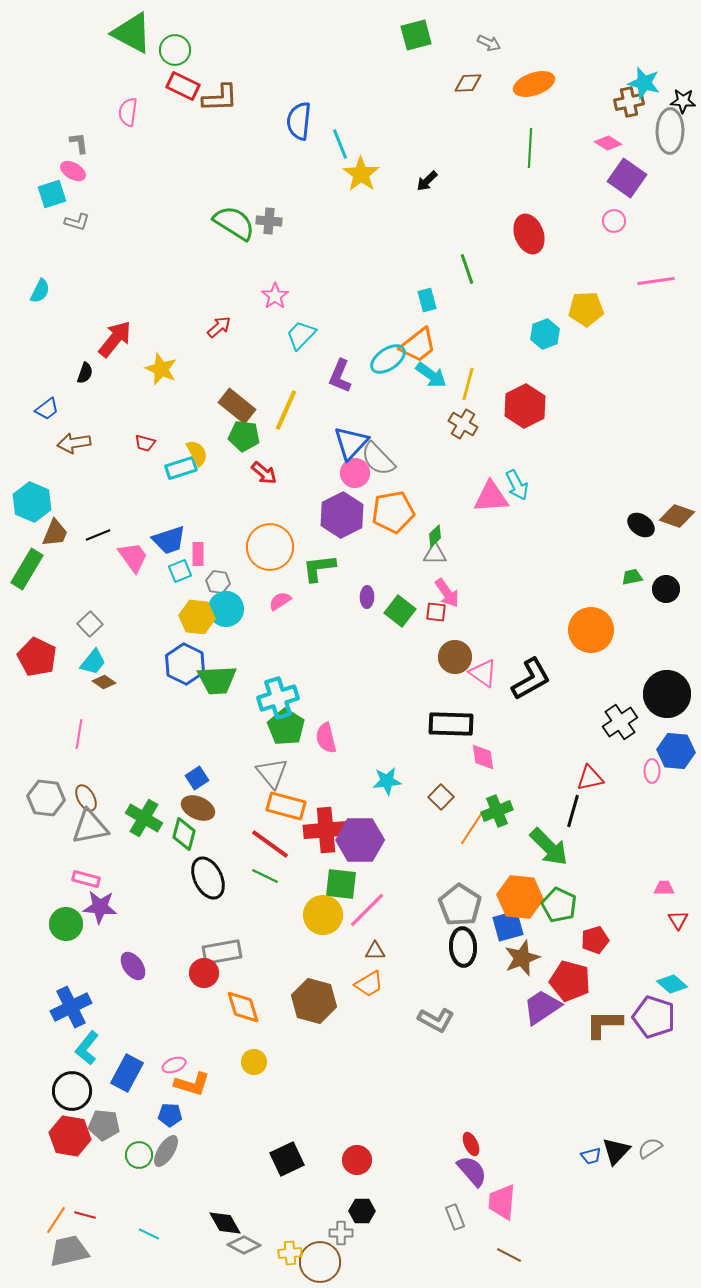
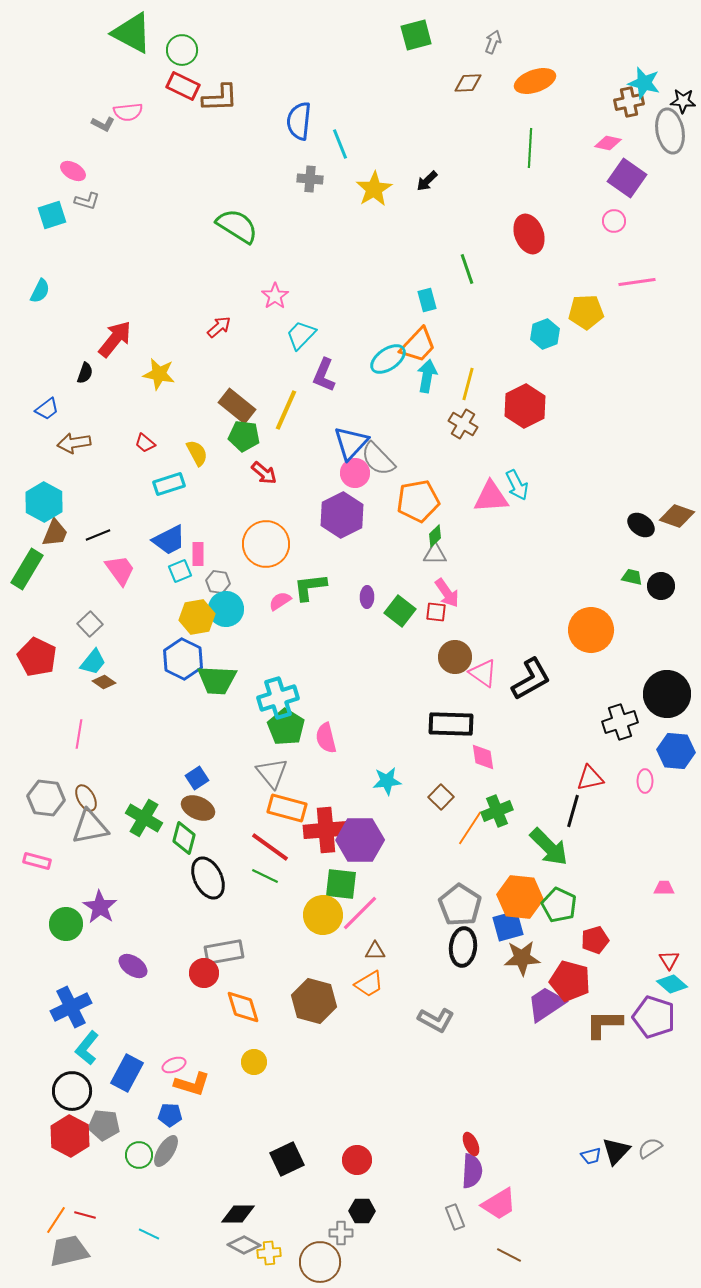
gray arrow at (489, 43): moved 4 px right, 1 px up; rotated 95 degrees counterclockwise
green circle at (175, 50): moved 7 px right
orange ellipse at (534, 84): moved 1 px right, 3 px up
pink semicircle at (128, 112): rotated 104 degrees counterclockwise
gray ellipse at (670, 131): rotated 12 degrees counterclockwise
gray L-shape at (79, 143): moved 24 px right, 19 px up; rotated 125 degrees clockwise
pink diamond at (608, 143): rotated 20 degrees counterclockwise
yellow star at (361, 174): moved 13 px right, 15 px down; rotated 6 degrees clockwise
cyan square at (52, 194): moved 21 px down
gray cross at (269, 221): moved 41 px right, 42 px up
gray L-shape at (77, 222): moved 10 px right, 21 px up
green semicircle at (234, 223): moved 3 px right, 3 px down
pink line at (656, 281): moved 19 px left, 1 px down
yellow pentagon at (586, 309): moved 3 px down
orange trapezoid at (418, 345): rotated 9 degrees counterclockwise
yellow star at (161, 369): moved 2 px left, 5 px down; rotated 12 degrees counterclockwise
cyan arrow at (431, 375): moved 4 px left, 1 px down; rotated 116 degrees counterclockwise
purple L-shape at (340, 376): moved 16 px left, 1 px up
red trapezoid at (145, 443): rotated 25 degrees clockwise
cyan rectangle at (181, 468): moved 12 px left, 16 px down
cyan hexagon at (32, 502): moved 12 px right; rotated 6 degrees clockwise
orange pentagon at (393, 512): moved 25 px right, 11 px up
blue trapezoid at (169, 540): rotated 9 degrees counterclockwise
orange circle at (270, 547): moved 4 px left, 3 px up
pink trapezoid at (133, 557): moved 13 px left, 13 px down
green L-shape at (319, 568): moved 9 px left, 19 px down
green trapezoid at (632, 577): rotated 25 degrees clockwise
black circle at (666, 589): moved 5 px left, 3 px up
yellow hexagon at (197, 617): rotated 16 degrees counterclockwise
blue hexagon at (185, 664): moved 2 px left, 5 px up
green trapezoid at (217, 680): rotated 6 degrees clockwise
black cross at (620, 722): rotated 16 degrees clockwise
pink ellipse at (652, 771): moved 7 px left, 10 px down
orange rectangle at (286, 806): moved 1 px right, 2 px down
orange line at (472, 828): moved 2 px left
green diamond at (184, 834): moved 4 px down
red line at (270, 844): moved 3 px down
pink rectangle at (86, 879): moved 49 px left, 18 px up
purple star at (100, 907): rotated 28 degrees clockwise
pink line at (367, 910): moved 7 px left, 3 px down
red triangle at (678, 920): moved 9 px left, 40 px down
black ellipse at (463, 947): rotated 9 degrees clockwise
gray rectangle at (222, 952): moved 2 px right
brown star at (522, 958): rotated 18 degrees clockwise
purple ellipse at (133, 966): rotated 20 degrees counterclockwise
purple trapezoid at (542, 1007): moved 4 px right, 3 px up
red hexagon at (70, 1136): rotated 18 degrees clockwise
purple semicircle at (472, 1171): rotated 44 degrees clockwise
pink trapezoid at (502, 1202): moved 3 px left, 2 px down; rotated 126 degrees counterclockwise
black diamond at (225, 1223): moved 13 px right, 9 px up; rotated 60 degrees counterclockwise
yellow cross at (290, 1253): moved 21 px left
